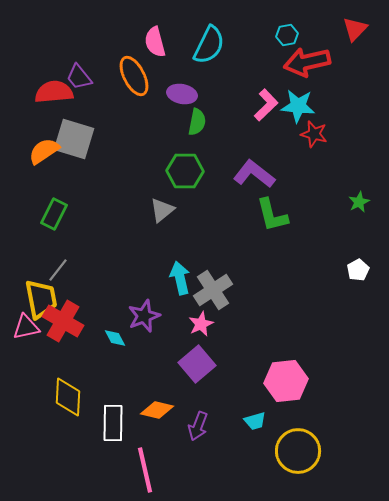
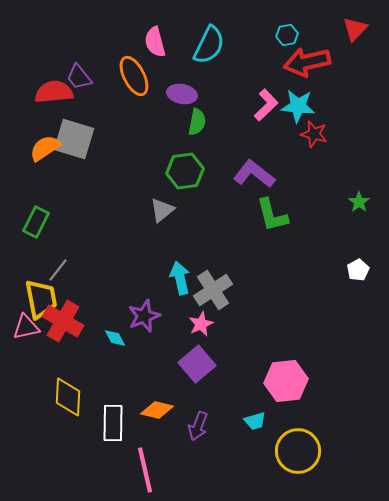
orange semicircle: moved 1 px right, 3 px up
green hexagon: rotated 9 degrees counterclockwise
green star: rotated 10 degrees counterclockwise
green rectangle: moved 18 px left, 8 px down
